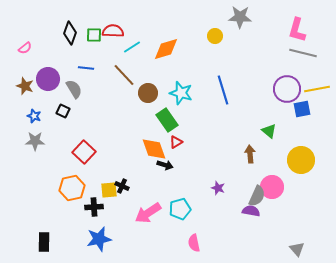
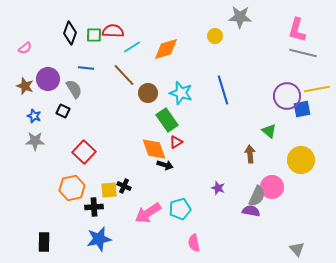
purple circle at (287, 89): moved 7 px down
black cross at (122, 186): moved 2 px right
